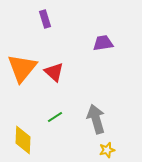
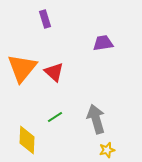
yellow diamond: moved 4 px right
